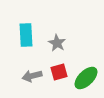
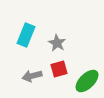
cyan rectangle: rotated 25 degrees clockwise
red square: moved 3 px up
green ellipse: moved 1 px right, 3 px down
